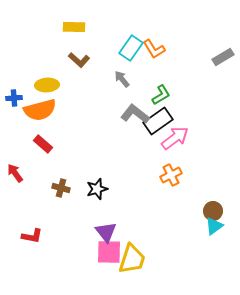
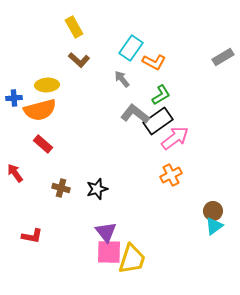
yellow rectangle: rotated 60 degrees clockwise
orange L-shape: moved 13 px down; rotated 30 degrees counterclockwise
